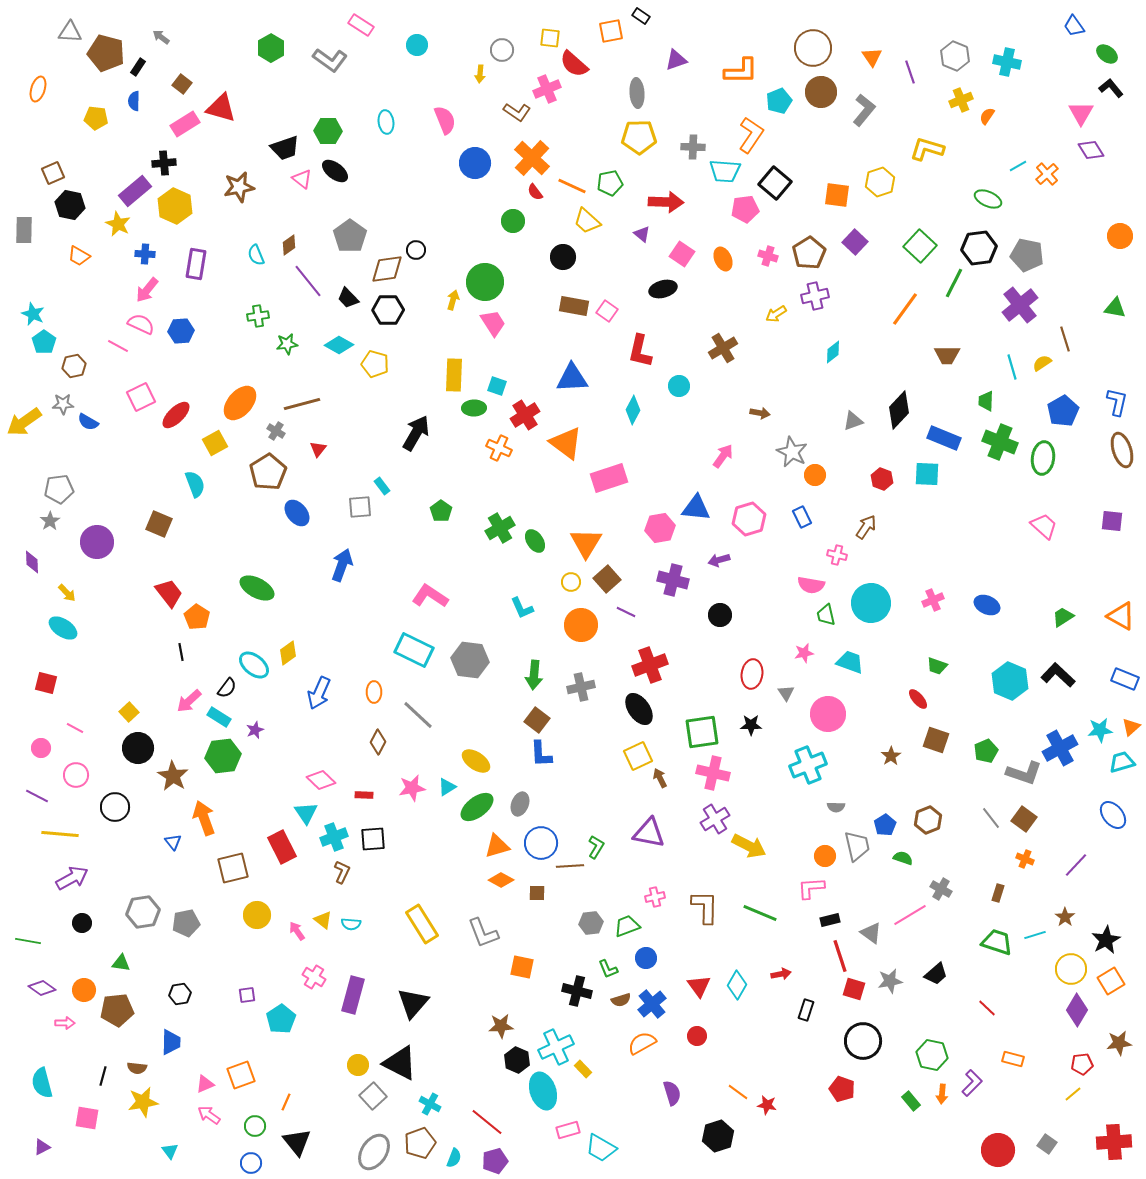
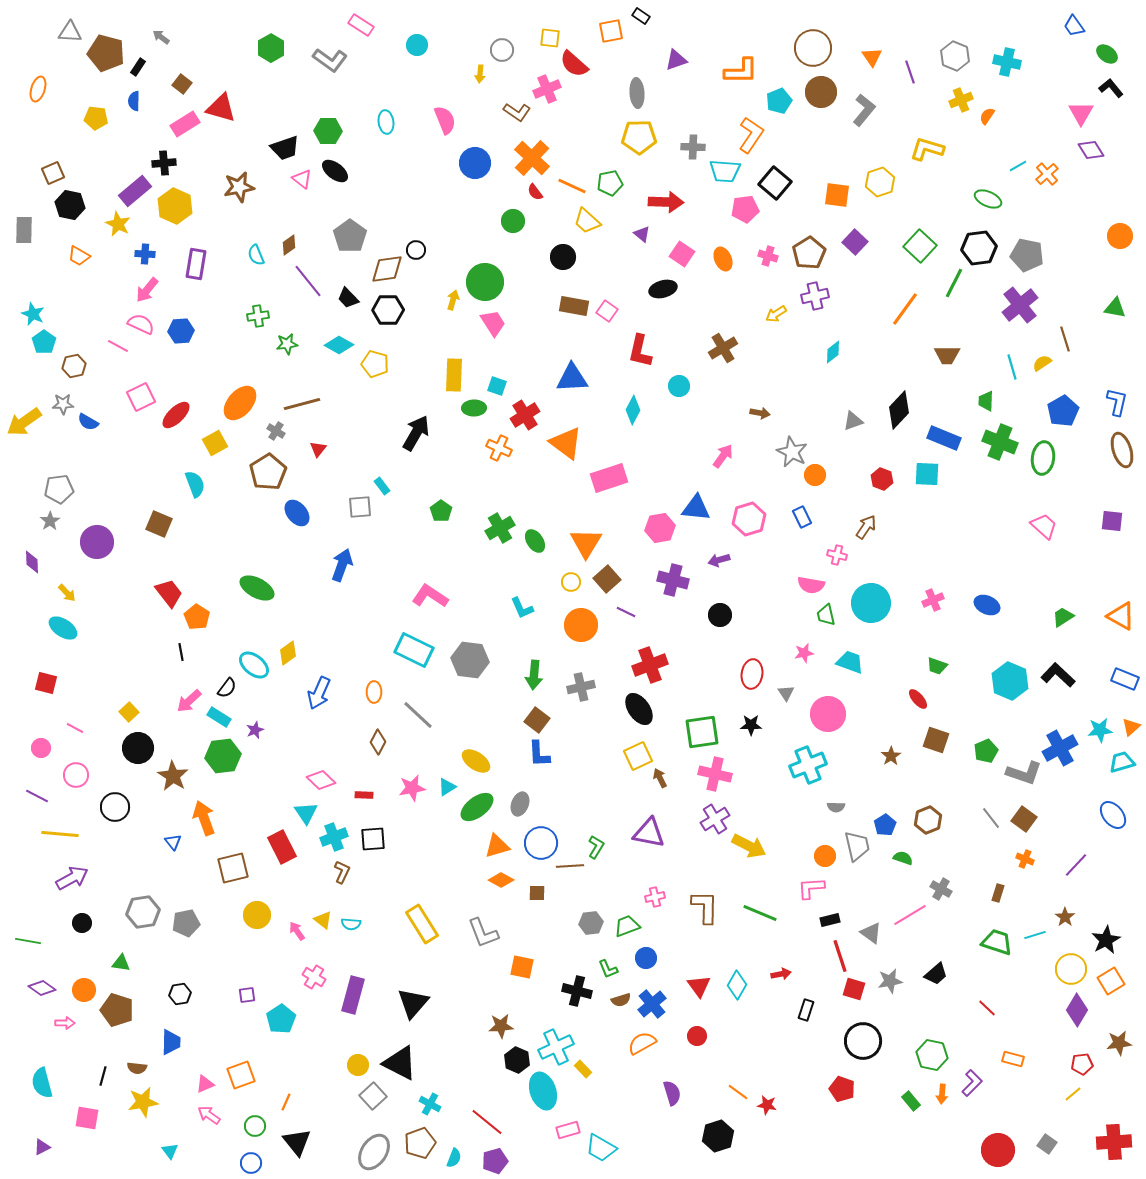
blue L-shape at (541, 754): moved 2 px left
pink cross at (713, 773): moved 2 px right, 1 px down
brown pentagon at (117, 1010): rotated 24 degrees clockwise
